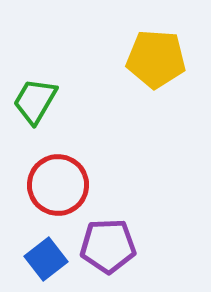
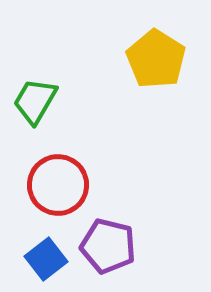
yellow pentagon: rotated 28 degrees clockwise
purple pentagon: rotated 16 degrees clockwise
